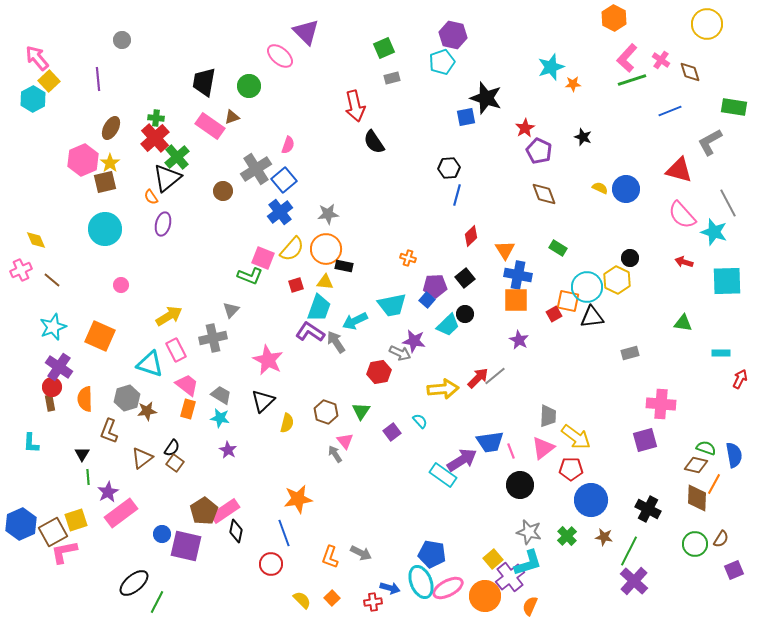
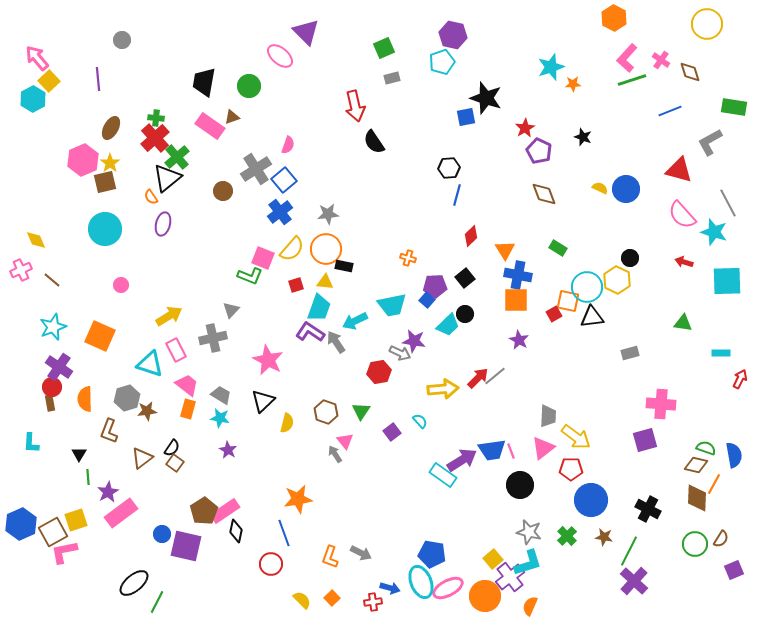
blue trapezoid at (490, 442): moved 2 px right, 8 px down
black triangle at (82, 454): moved 3 px left
